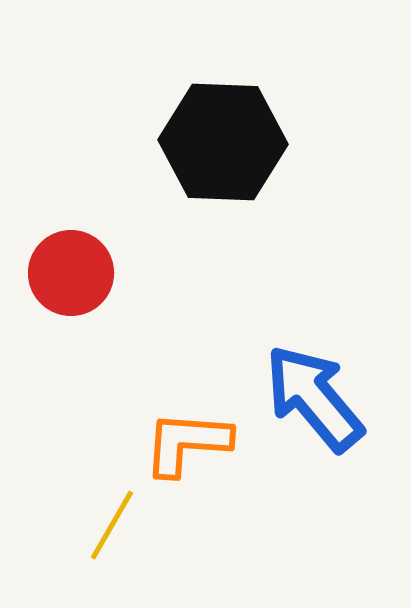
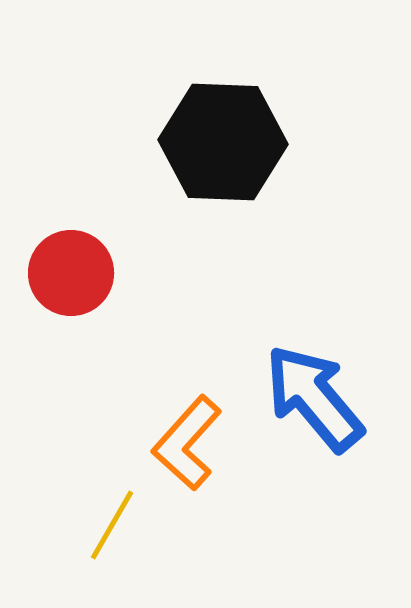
orange L-shape: rotated 52 degrees counterclockwise
